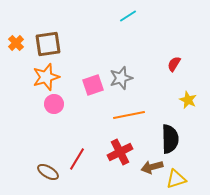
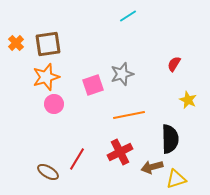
gray star: moved 1 px right, 4 px up
